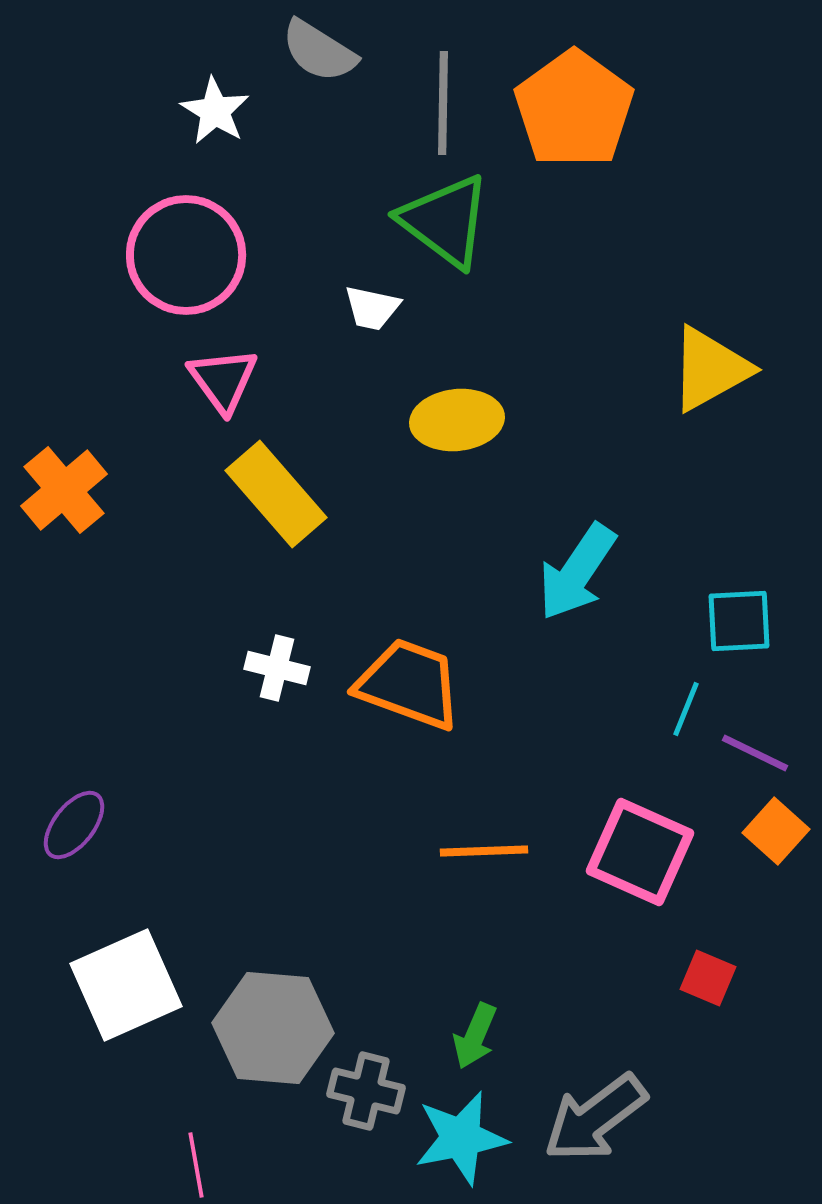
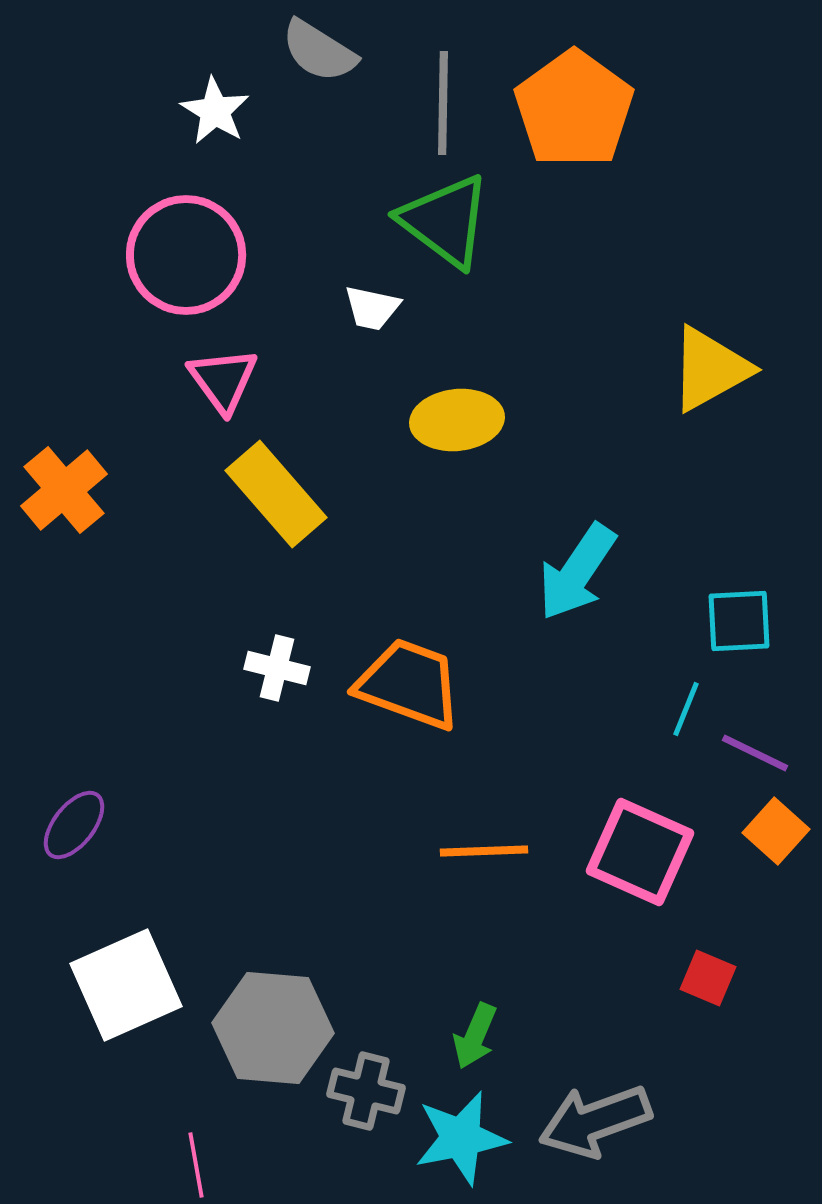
gray arrow: moved 3 px down; rotated 17 degrees clockwise
